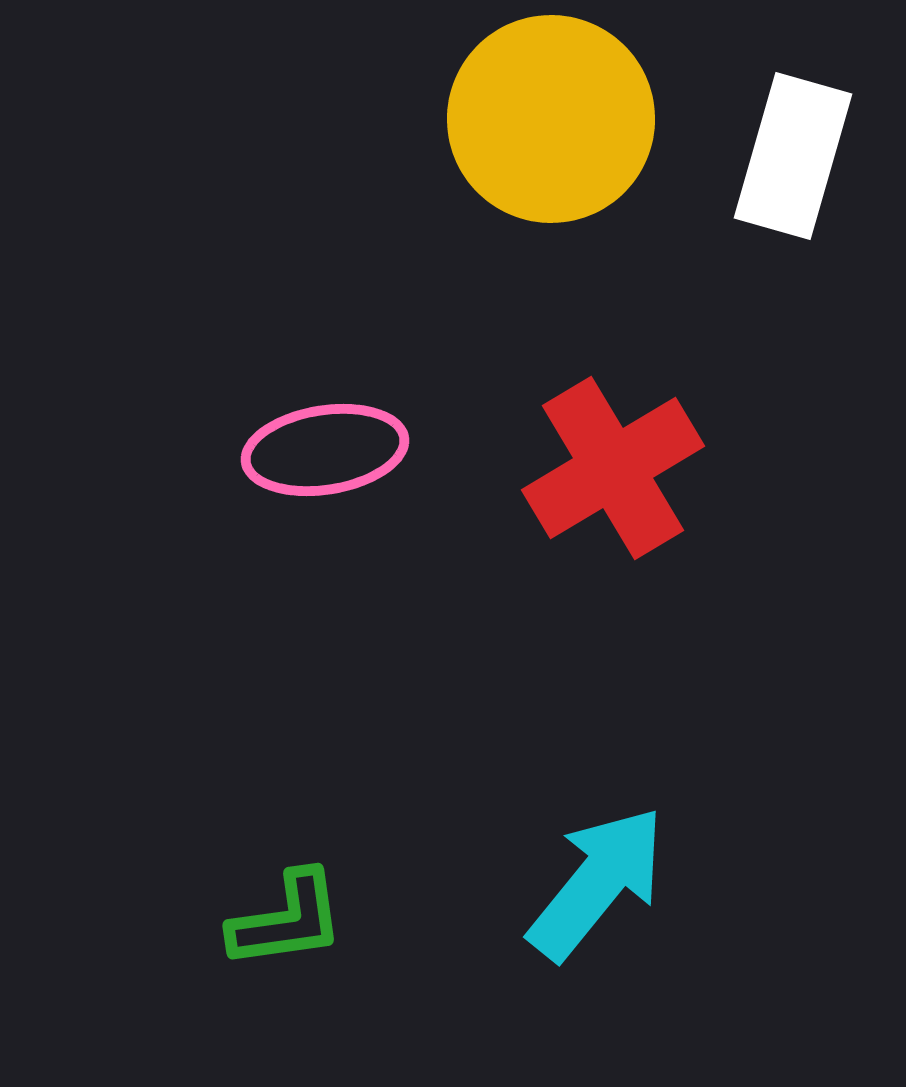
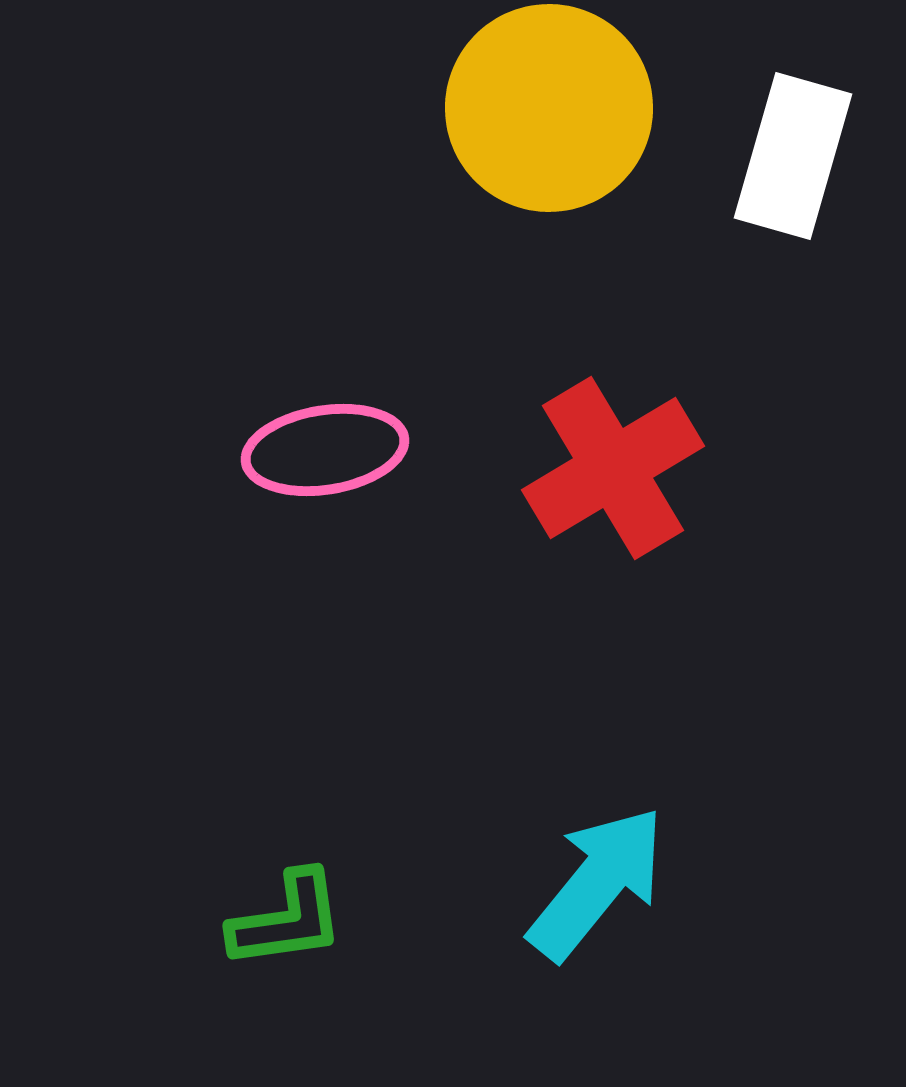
yellow circle: moved 2 px left, 11 px up
